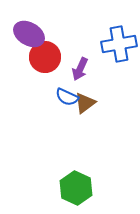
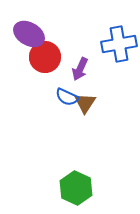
brown triangle: rotated 20 degrees counterclockwise
